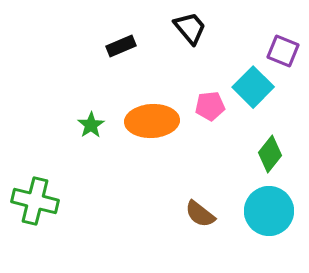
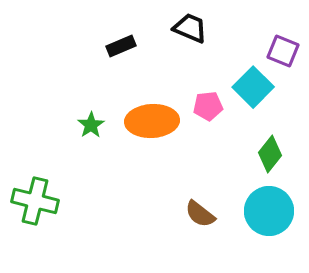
black trapezoid: rotated 27 degrees counterclockwise
pink pentagon: moved 2 px left
